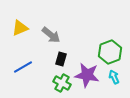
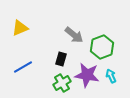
gray arrow: moved 23 px right
green hexagon: moved 8 px left, 5 px up
cyan arrow: moved 3 px left, 1 px up
green cross: rotated 30 degrees clockwise
